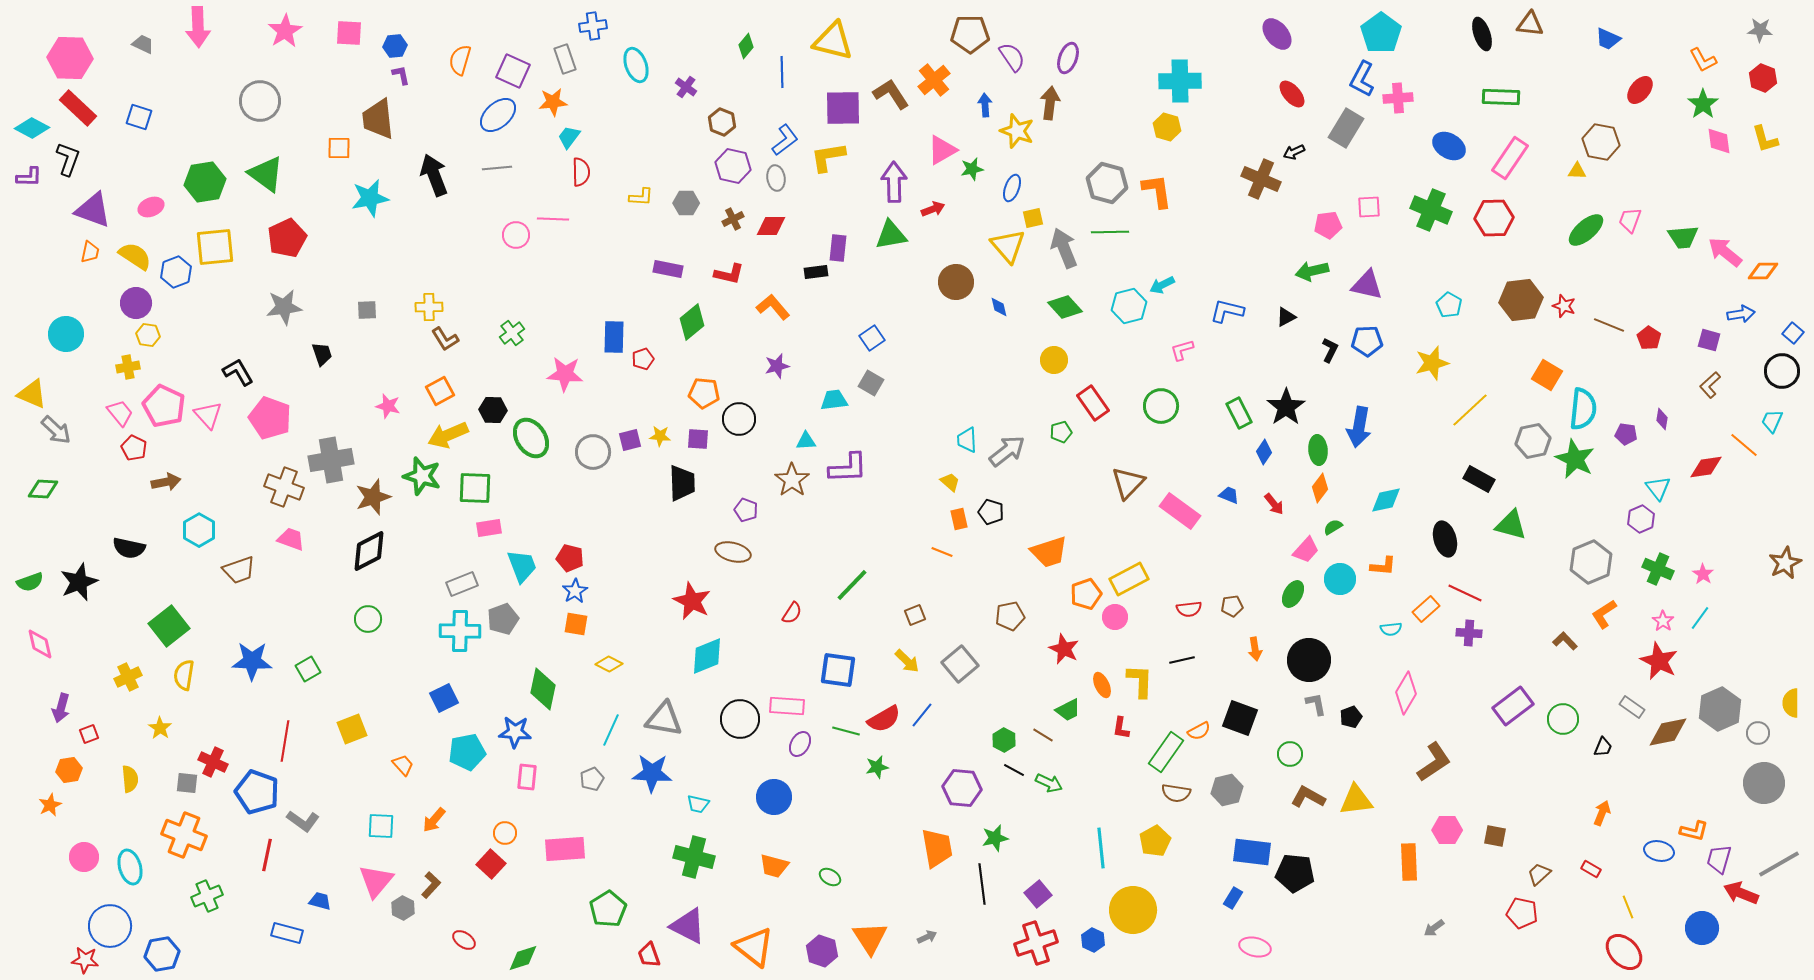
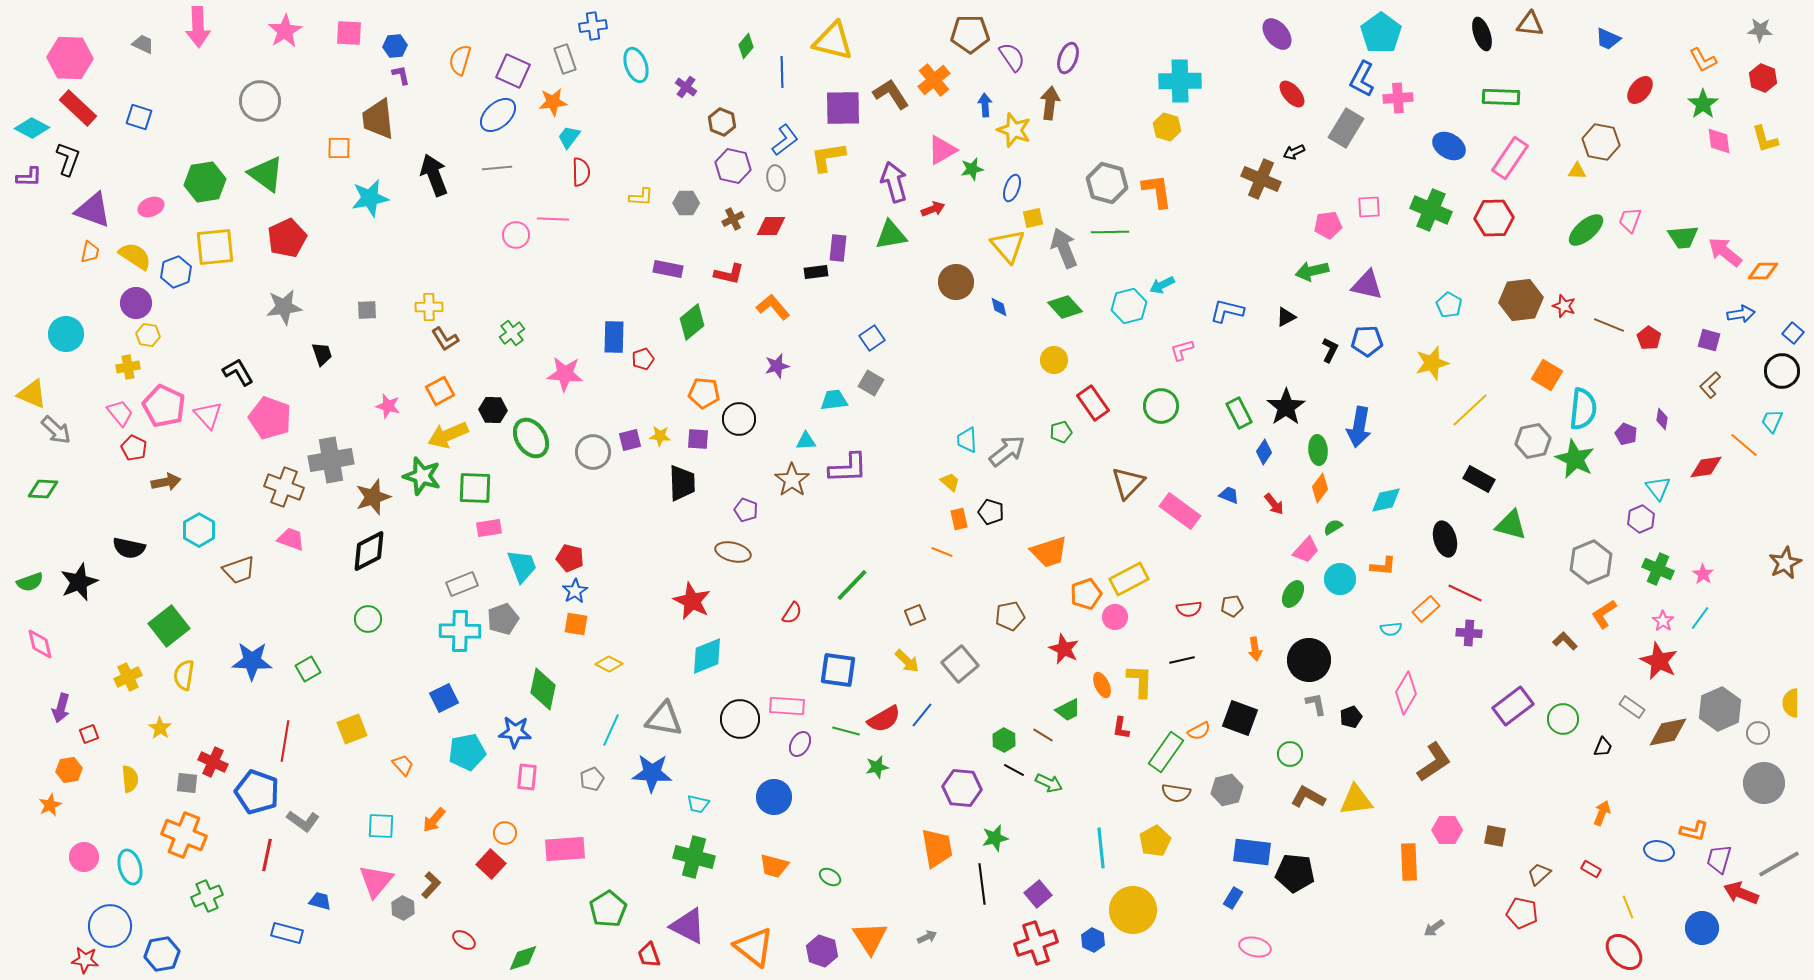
yellow star at (1017, 131): moved 3 px left, 1 px up
purple arrow at (894, 182): rotated 15 degrees counterclockwise
purple pentagon at (1626, 434): rotated 15 degrees clockwise
